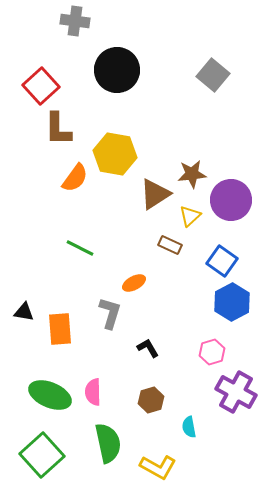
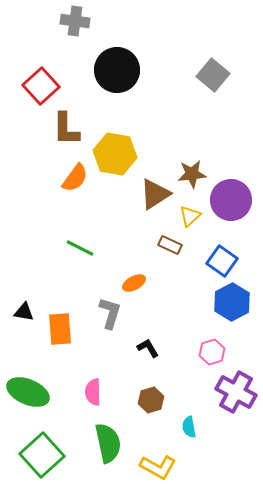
brown L-shape: moved 8 px right
green ellipse: moved 22 px left, 3 px up
